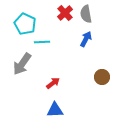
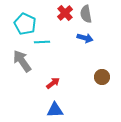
blue arrow: moved 1 px left, 1 px up; rotated 77 degrees clockwise
gray arrow: moved 3 px up; rotated 110 degrees clockwise
